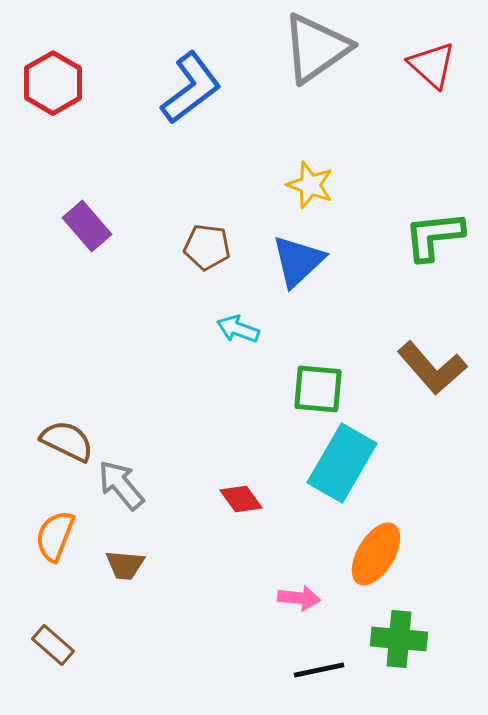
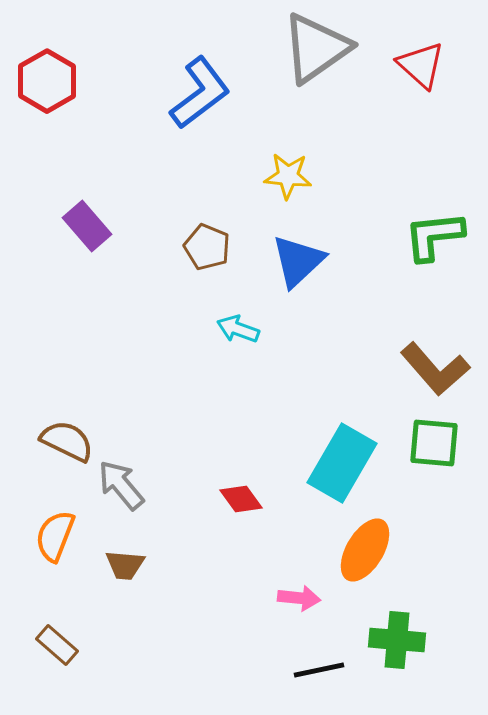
red triangle: moved 11 px left
red hexagon: moved 6 px left, 2 px up
blue L-shape: moved 9 px right, 5 px down
yellow star: moved 22 px left, 9 px up; rotated 15 degrees counterclockwise
brown pentagon: rotated 15 degrees clockwise
brown L-shape: moved 3 px right, 1 px down
green square: moved 116 px right, 54 px down
orange ellipse: moved 11 px left, 4 px up
green cross: moved 2 px left, 1 px down
brown rectangle: moved 4 px right
